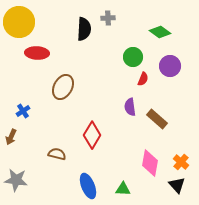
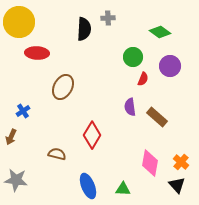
brown rectangle: moved 2 px up
